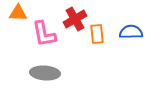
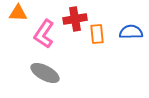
red cross: rotated 20 degrees clockwise
pink L-shape: rotated 44 degrees clockwise
gray ellipse: rotated 24 degrees clockwise
